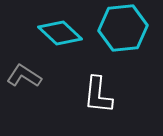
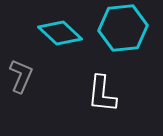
gray L-shape: moved 3 px left; rotated 80 degrees clockwise
white L-shape: moved 4 px right, 1 px up
